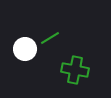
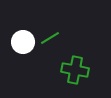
white circle: moved 2 px left, 7 px up
